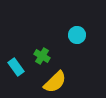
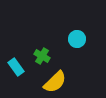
cyan circle: moved 4 px down
